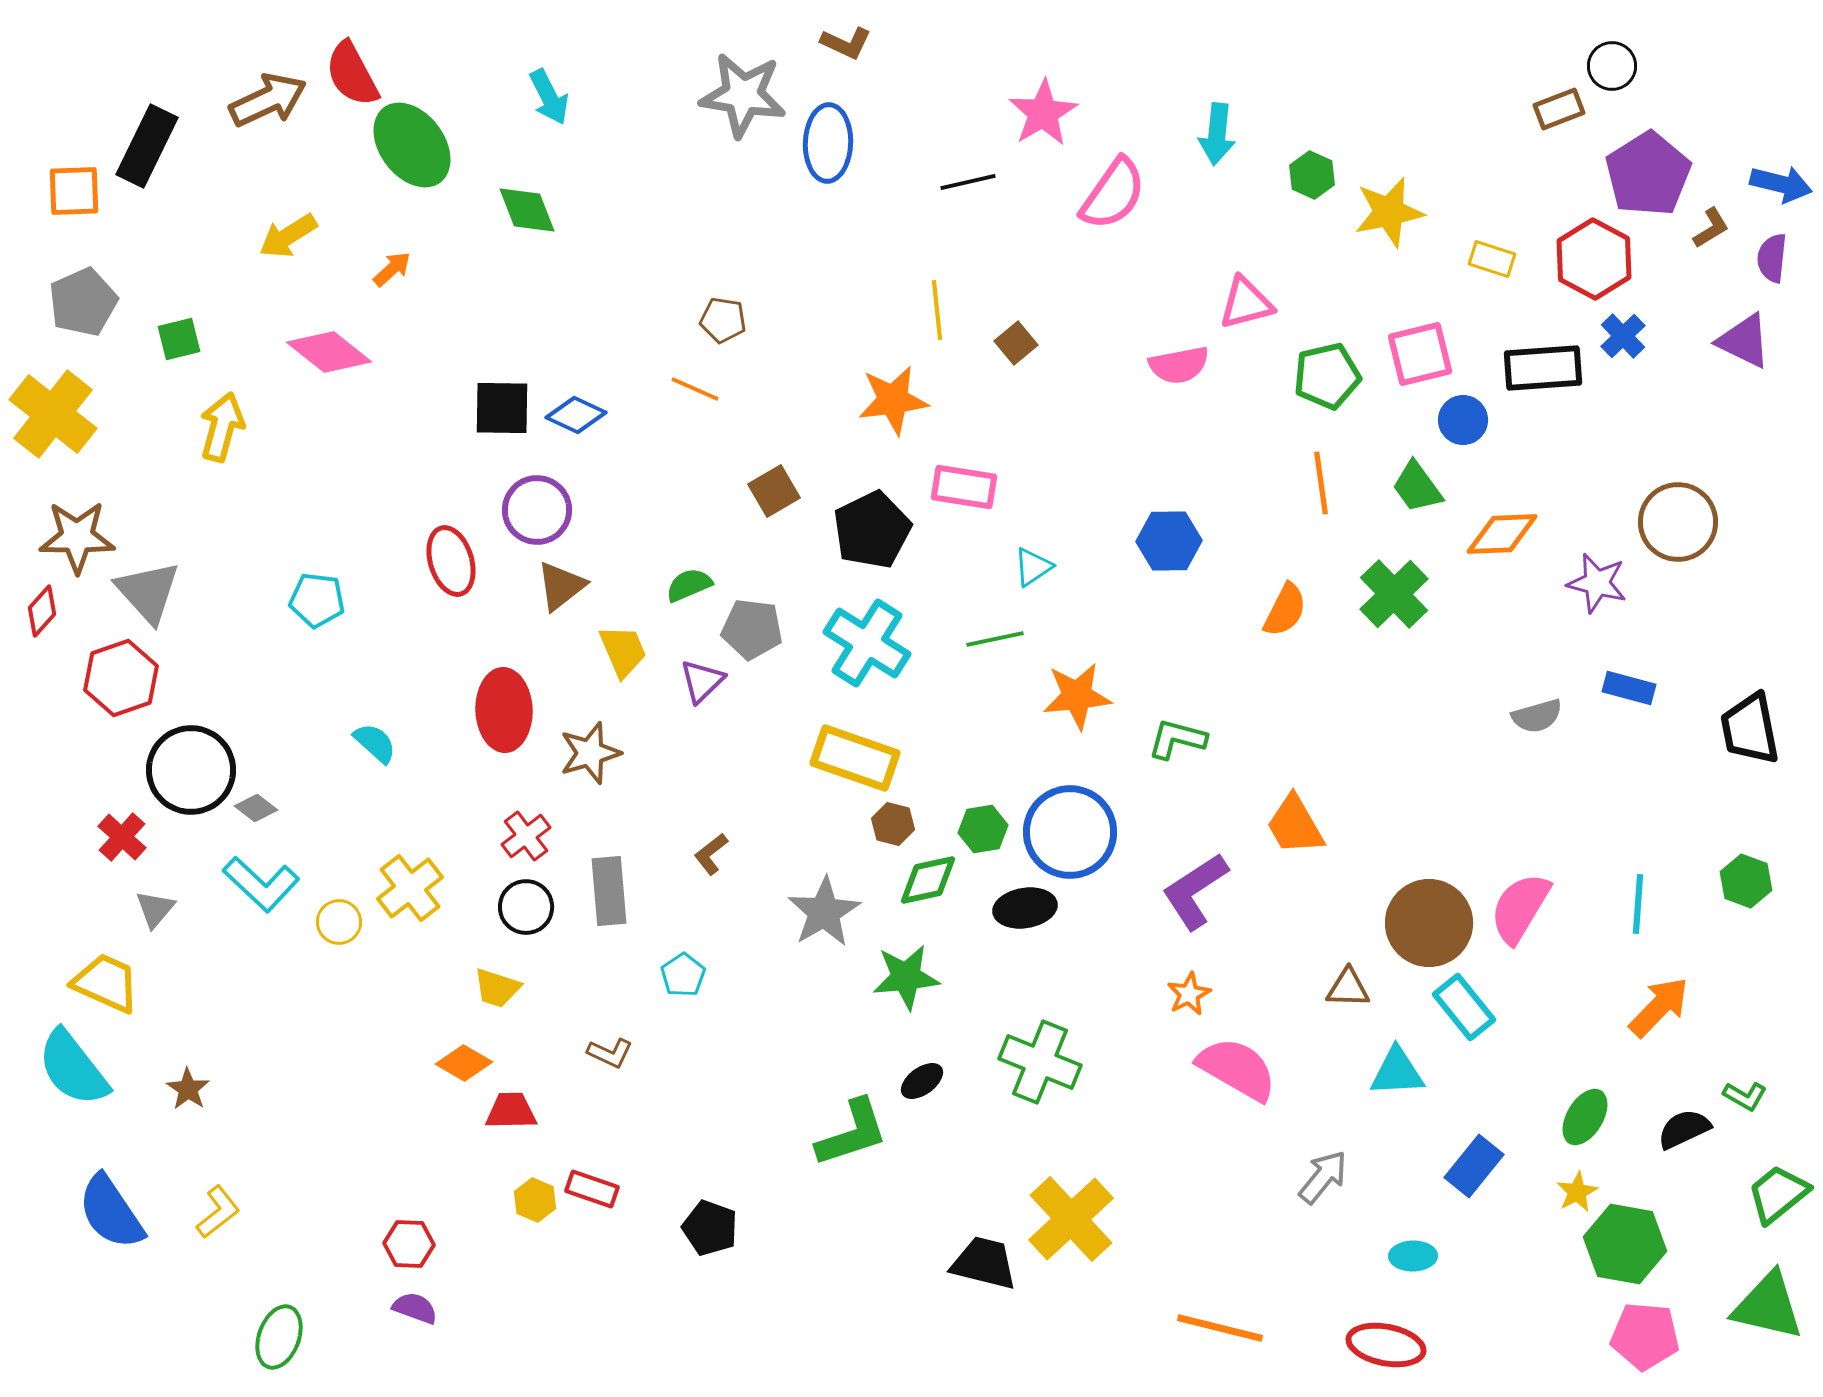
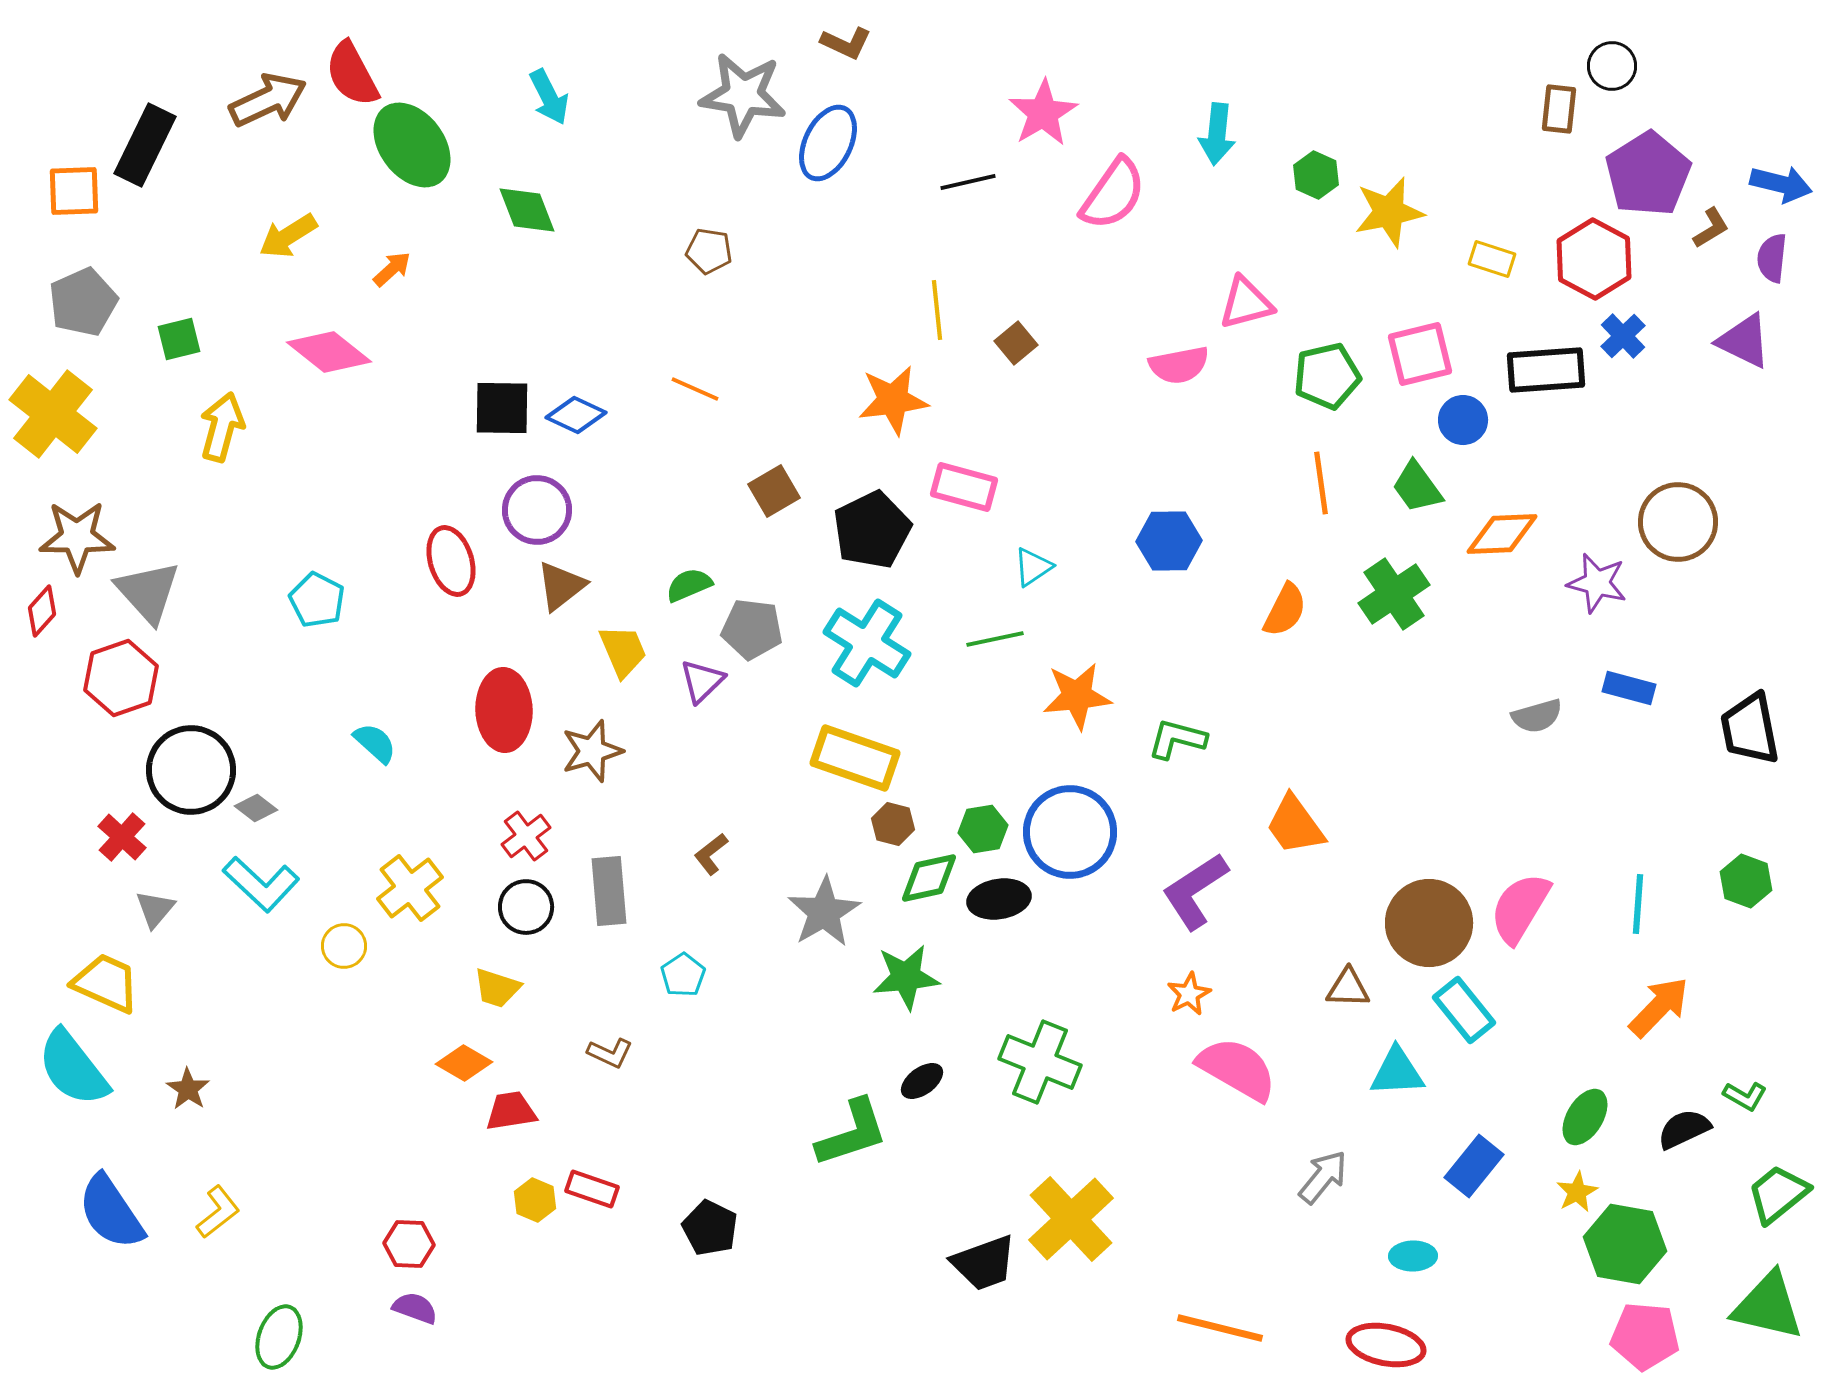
brown rectangle at (1559, 109): rotated 63 degrees counterclockwise
blue ellipse at (828, 143): rotated 24 degrees clockwise
black rectangle at (147, 146): moved 2 px left, 1 px up
green hexagon at (1312, 175): moved 4 px right
brown pentagon at (723, 320): moved 14 px left, 69 px up
black rectangle at (1543, 368): moved 3 px right, 2 px down
pink rectangle at (964, 487): rotated 6 degrees clockwise
green cross at (1394, 594): rotated 10 degrees clockwise
cyan pentagon at (317, 600): rotated 20 degrees clockwise
brown star at (590, 753): moved 2 px right, 2 px up
orange trapezoid at (1295, 825): rotated 6 degrees counterclockwise
green diamond at (928, 880): moved 1 px right, 2 px up
black ellipse at (1025, 908): moved 26 px left, 9 px up
yellow circle at (339, 922): moved 5 px right, 24 px down
cyan rectangle at (1464, 1007): moved 3 px down
red trapezoid at (511, 1111): rotated 8 degrees counterclockwise
black pentagon at (710, 1228): rotated 6 degrees clockwise
black trapezoid at (984, 1263): rotated 146 degrees clockwise
